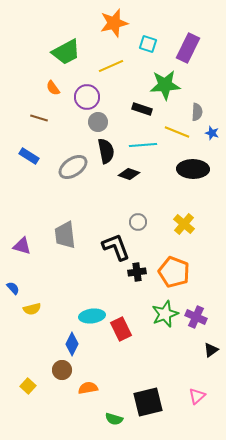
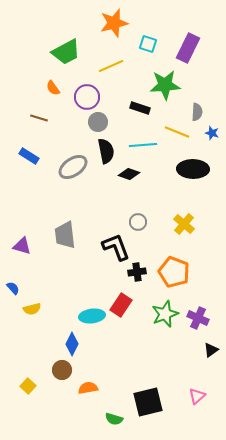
black rectangle at (142, 109): moved 2 px left, 1 px up
purple cross at (196, 317): moved 2 px right, 1 px down
red rectangle at (121, 329): moved 24 px up; rotated 60 degrees clockwise
